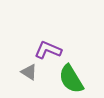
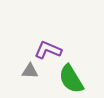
gray triangle: moved 1 px right, 1 px up; rotated 30 degrees counterclockwise
